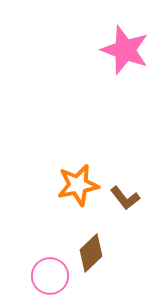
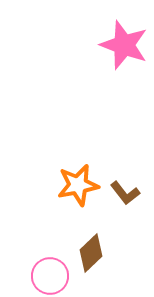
pink star: moved 1 px left, 5 px up
brown L-shape: moved 5 px up
